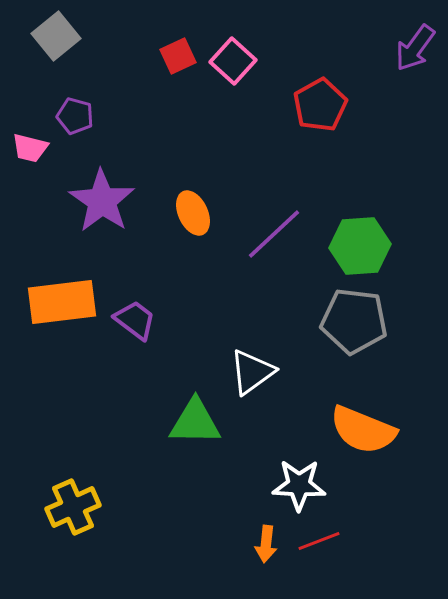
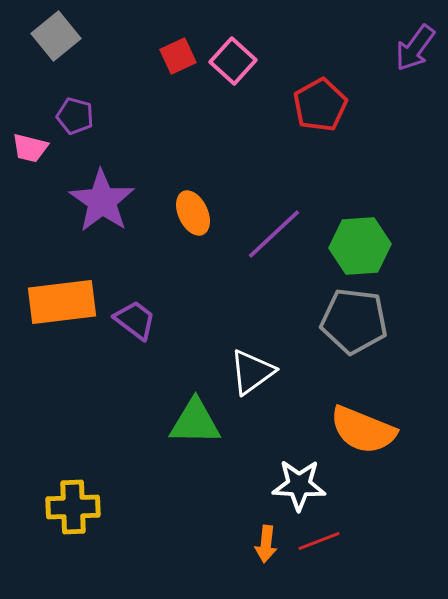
yellow cross: rotated 22 degrees clockwise
